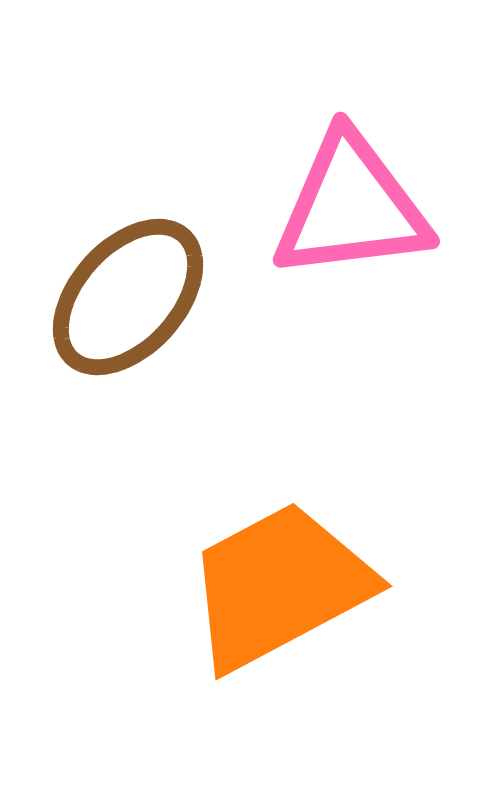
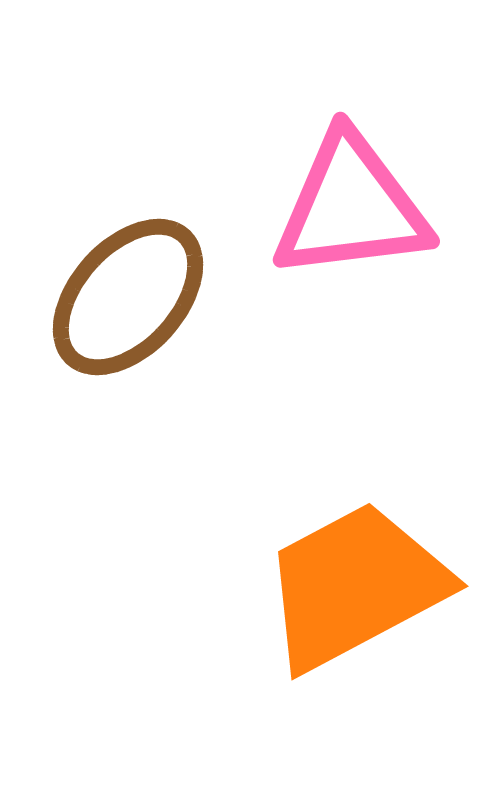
orange trapezoid: moved 76 px right
